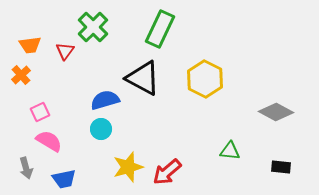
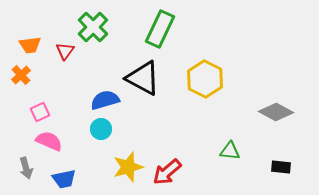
pink semicircle: rotated 8 degrees counterclockwise
